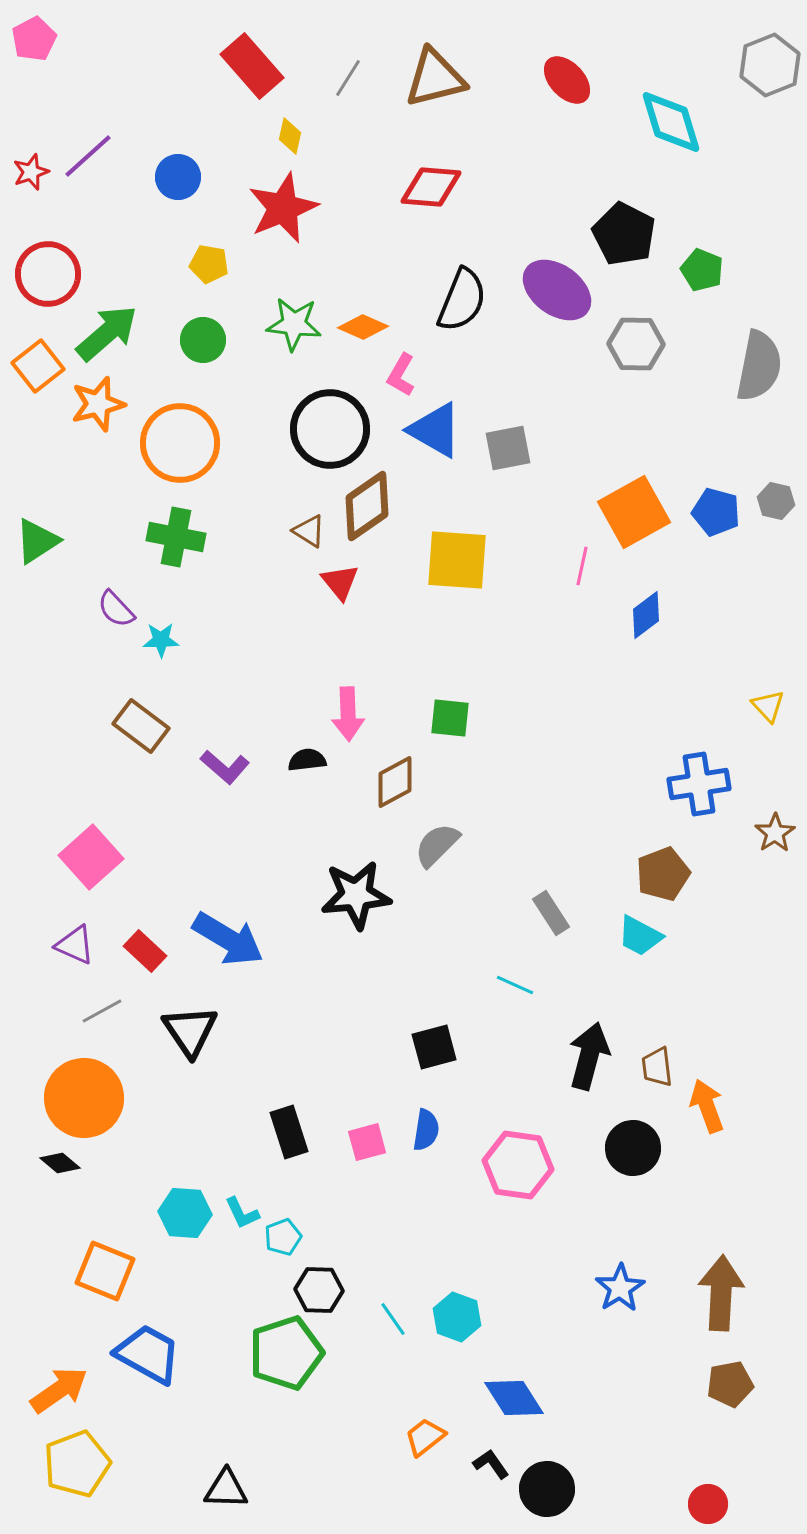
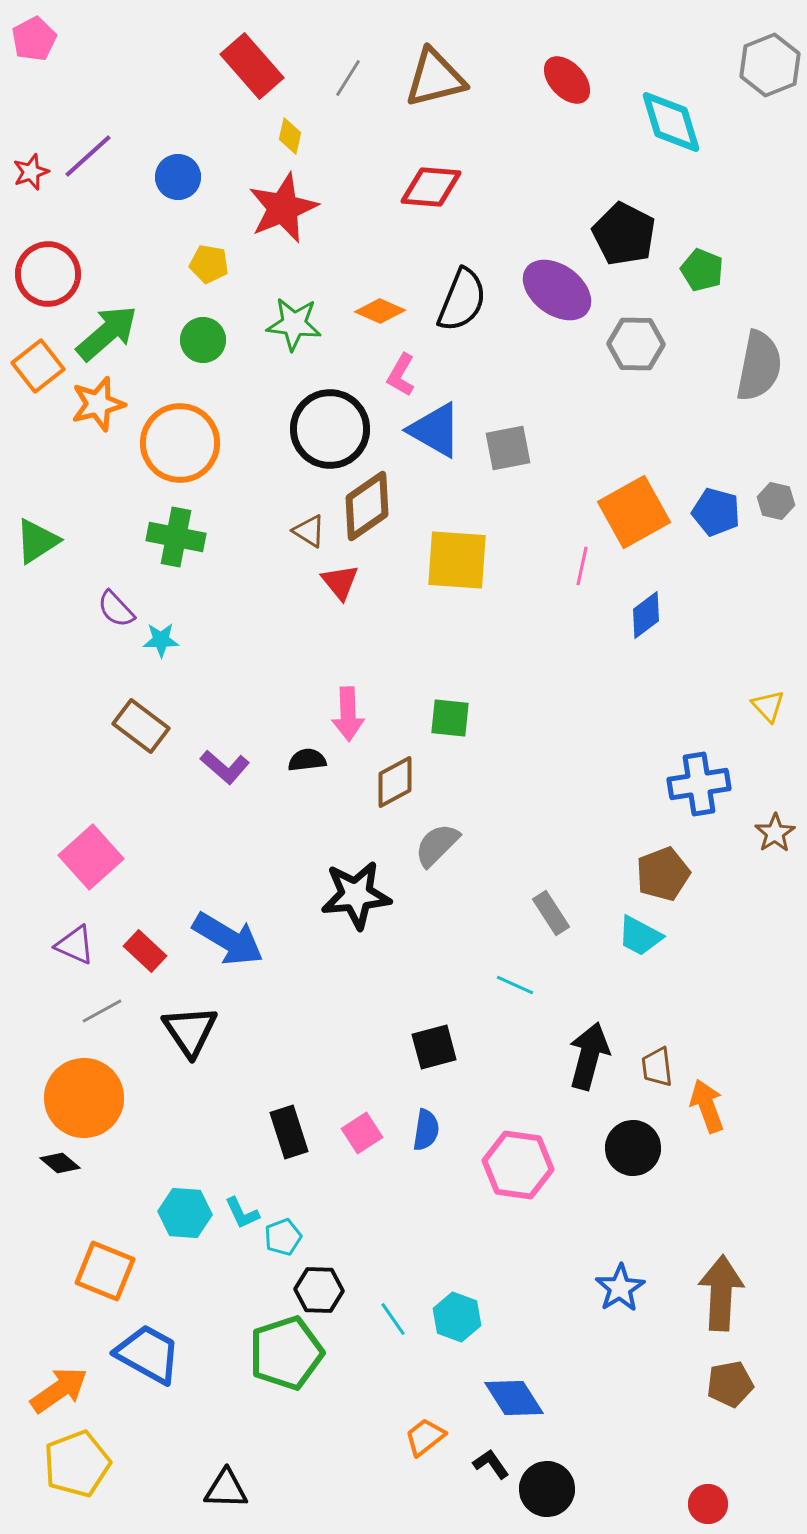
orange diamond at (363, 327): moved 17 px right, 16 px up
pink square at (367, 1142): moved 5 px left, 9 px up; rotated 18 degrees counterclockwise
